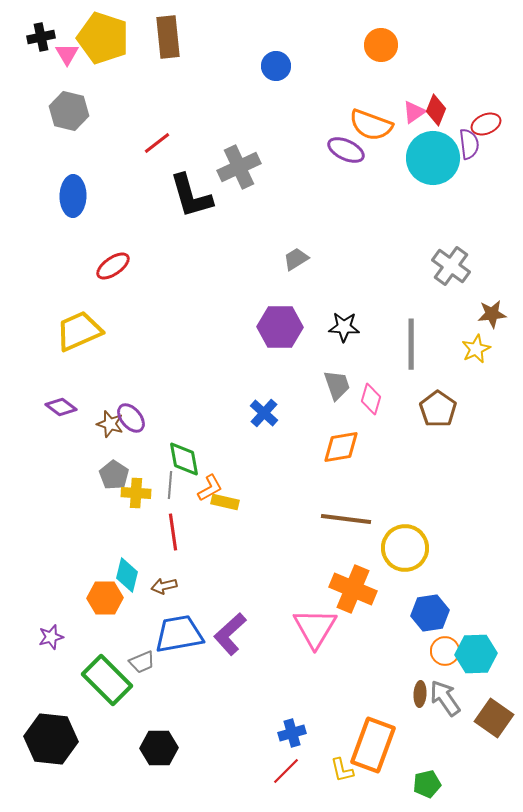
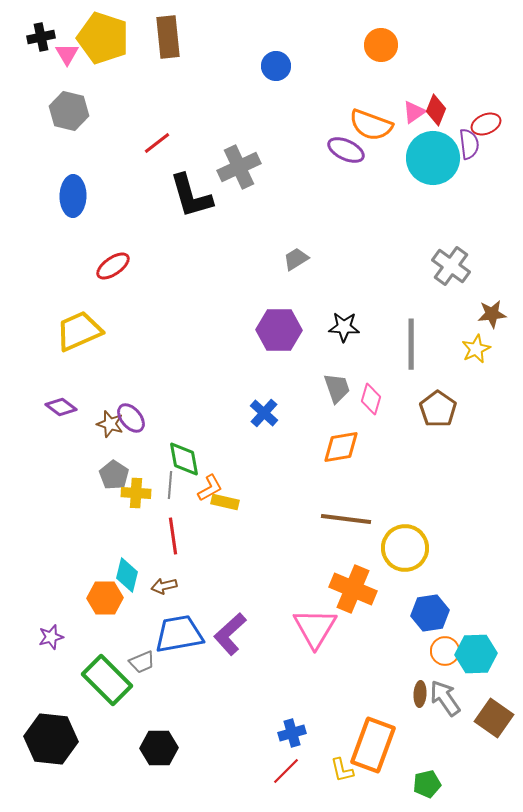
purple hexagon at (280, 327): moved 1 px left, 3 px down
gray trapezoid at (337, 385): moved 3 px down
red line at (173, 532): moved 4 px down
